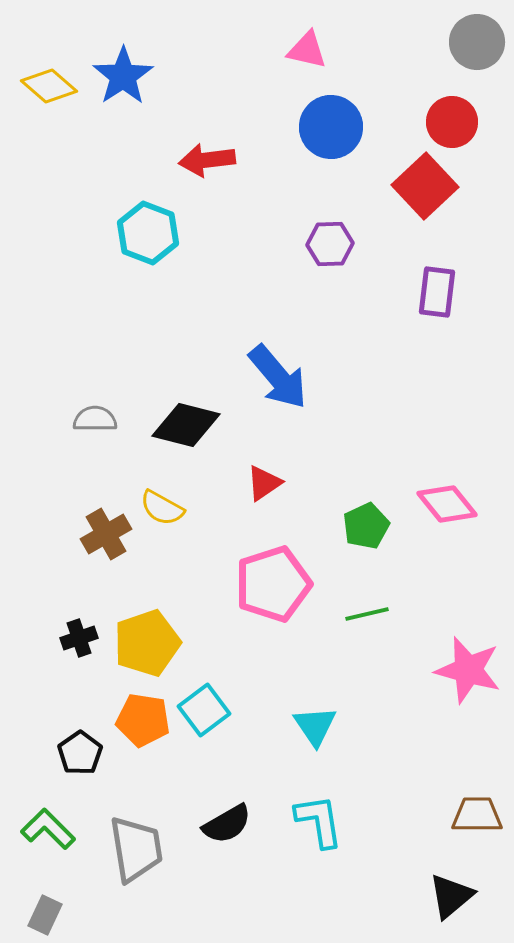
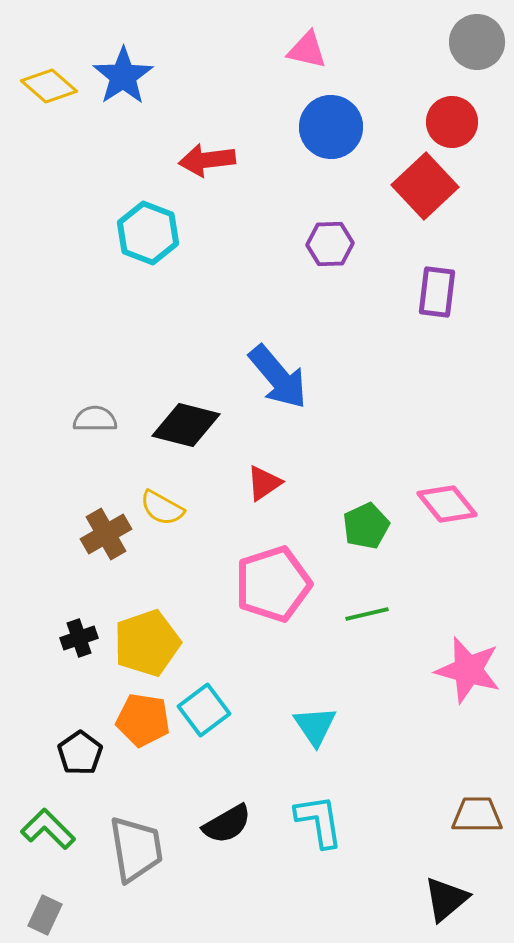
black triangle: moved 5 px left, 3 px down
